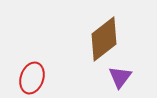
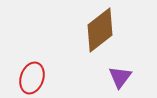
brown diamond: moved 4 px left, 9 px up
